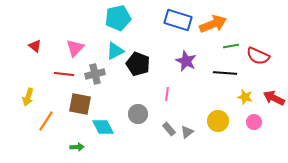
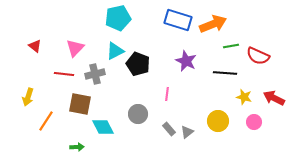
yellow star: moved 1 px left
